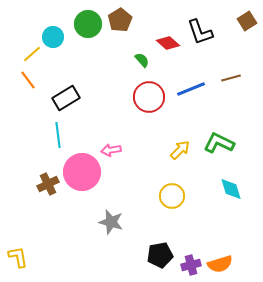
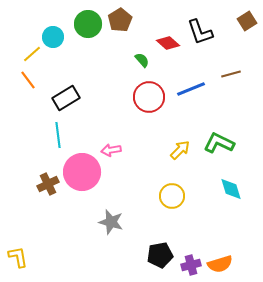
brown line: moved 4 px up
